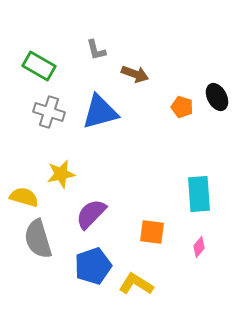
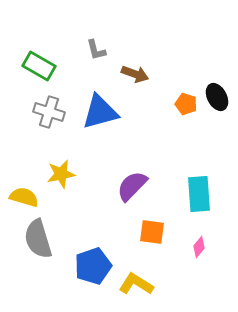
orange pentagon: moved 4 px right, 3 px up
purple semicircle: moved 41 px right, 28 px up
